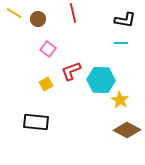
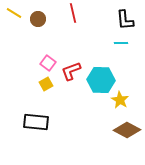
black L-shape: rotated 75 degrees clockwise
pink square: moved 14 px down
